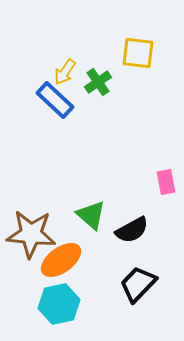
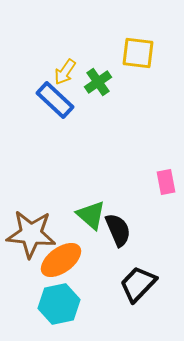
black semicircle: moved 14 px left; rotated 84 degrees counterclockwise
